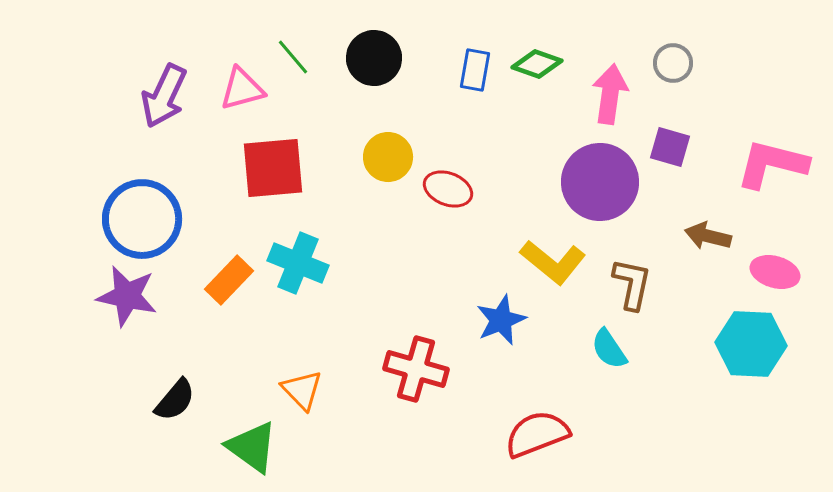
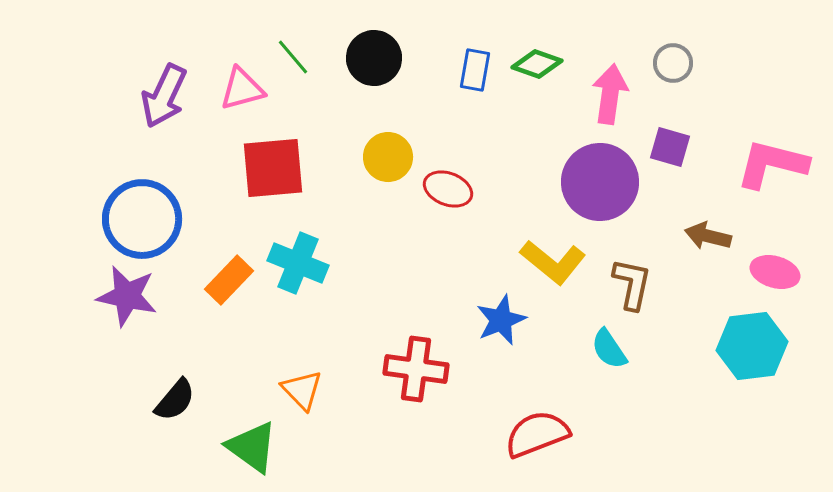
cyan hexagon: moved 1 px right, 2 px down; rotated 10 degrees counterclockwise
red cross: rotated 8 degrees counterclockwise
